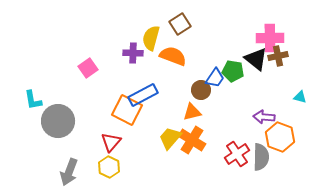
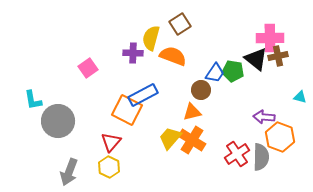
blue trapezoid: moved 5 px up
